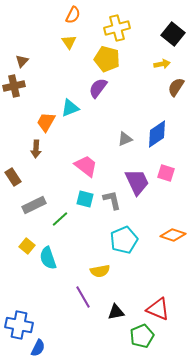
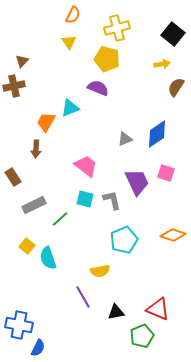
purple semicircle: rotated 75 degrees clockwise
